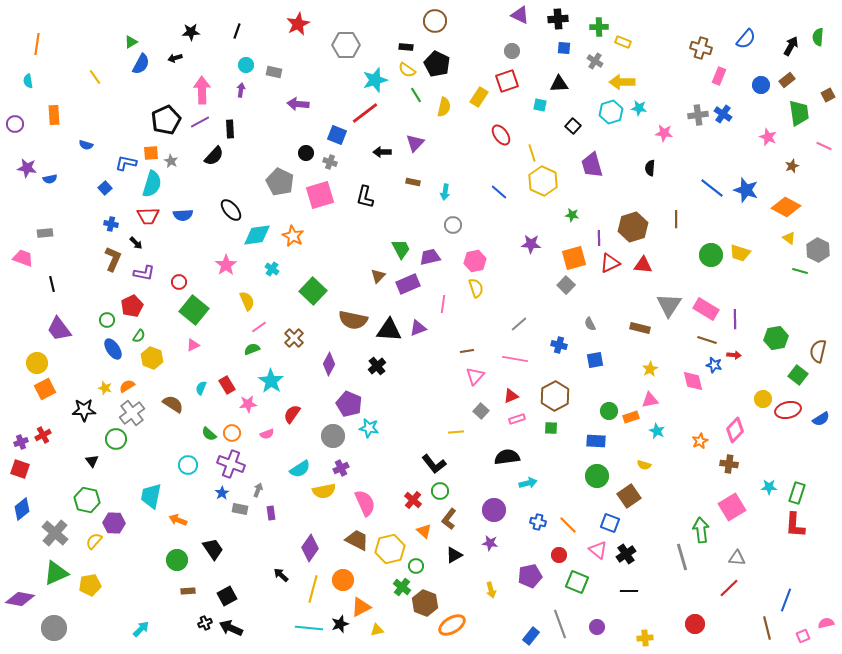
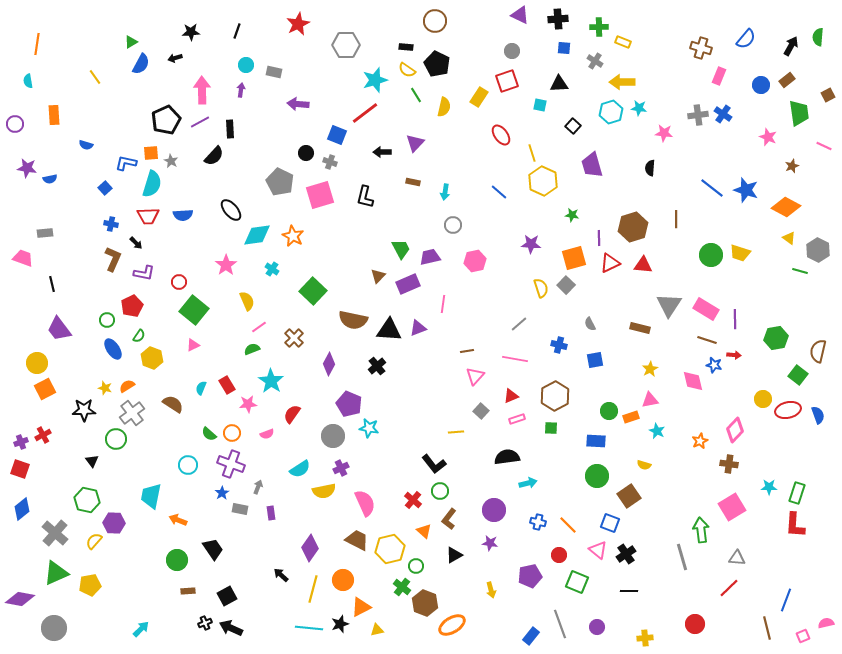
yellow semicircle at (476, 288): moved 65 px right
blue semicircle at (821, 419): moved 3 px left, 4 px up; rotated 78 degrees counterclockwise
gray arrow at (258, 490): moved 3 px up
